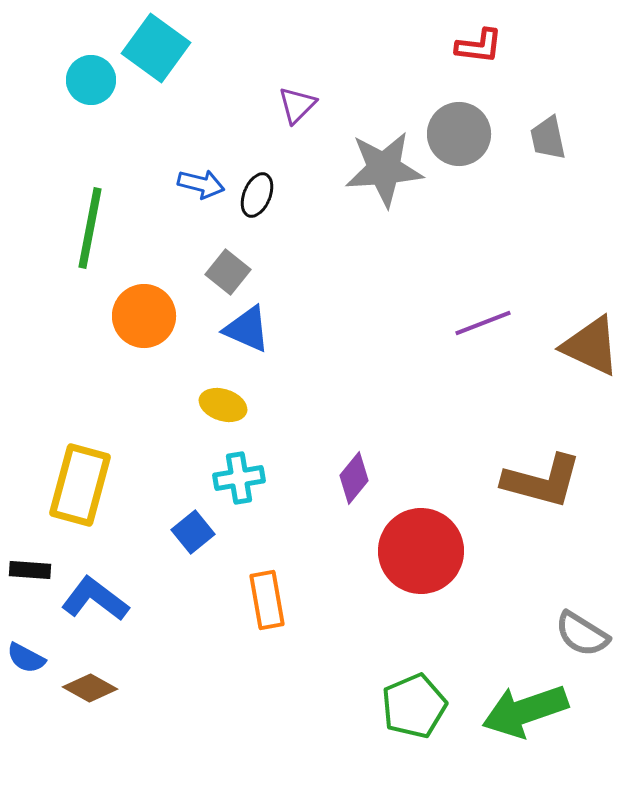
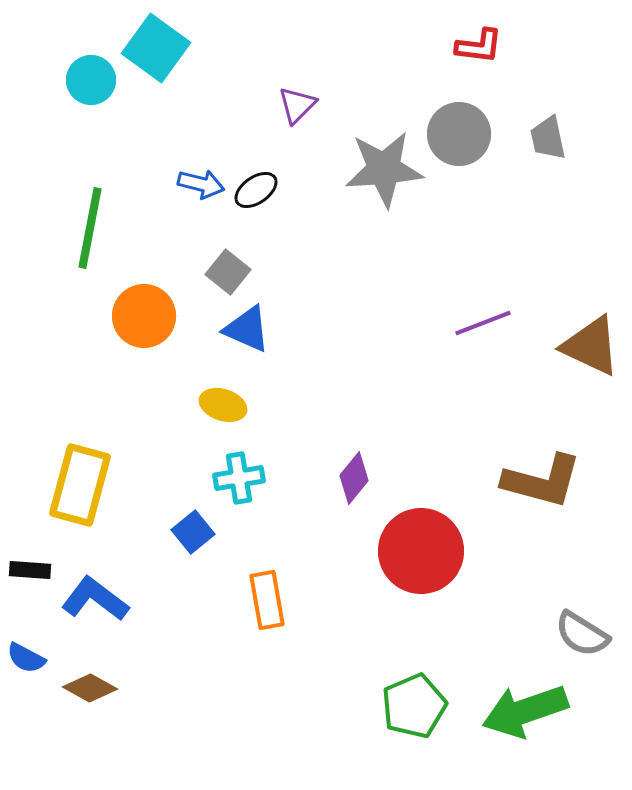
black ellipse: moved 1 px left, 5 px up; rotated 33 degrees clockwise
